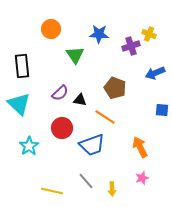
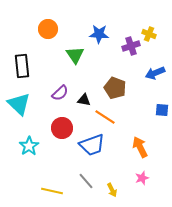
orange circle: moved 3 px left
black triangle: moved 4 px right
yellow arrow: moved 1 px down; rotated 24 degrees counterclockwise
